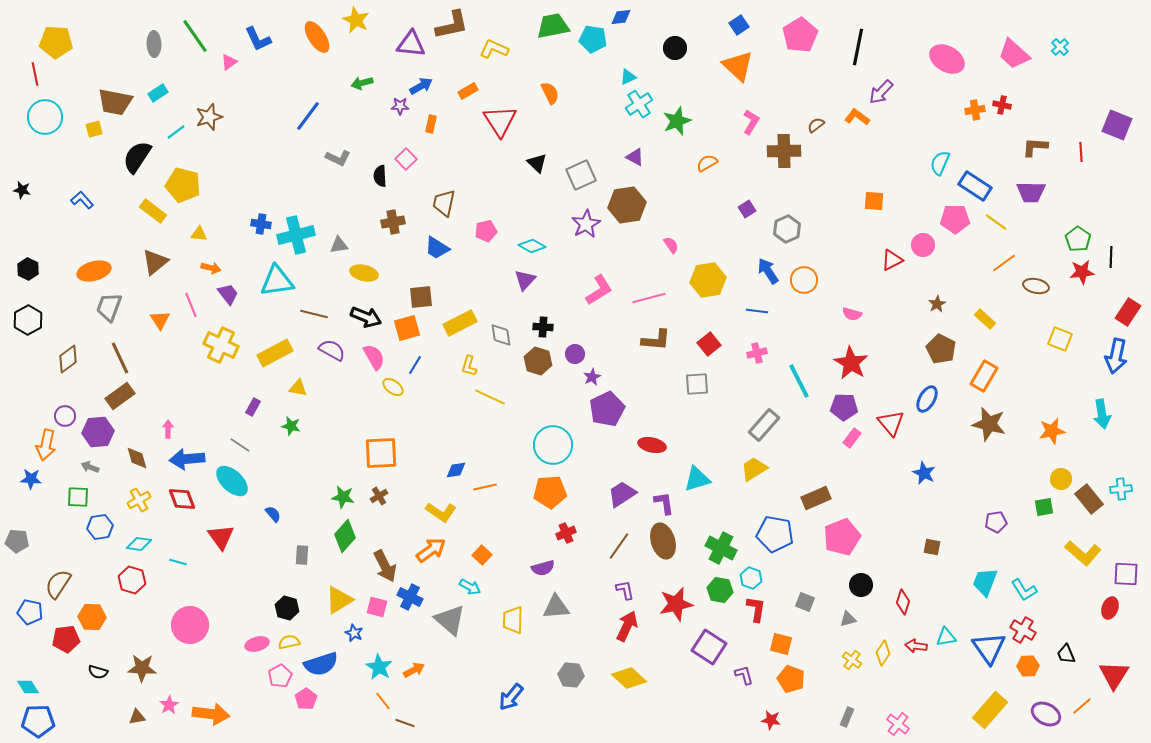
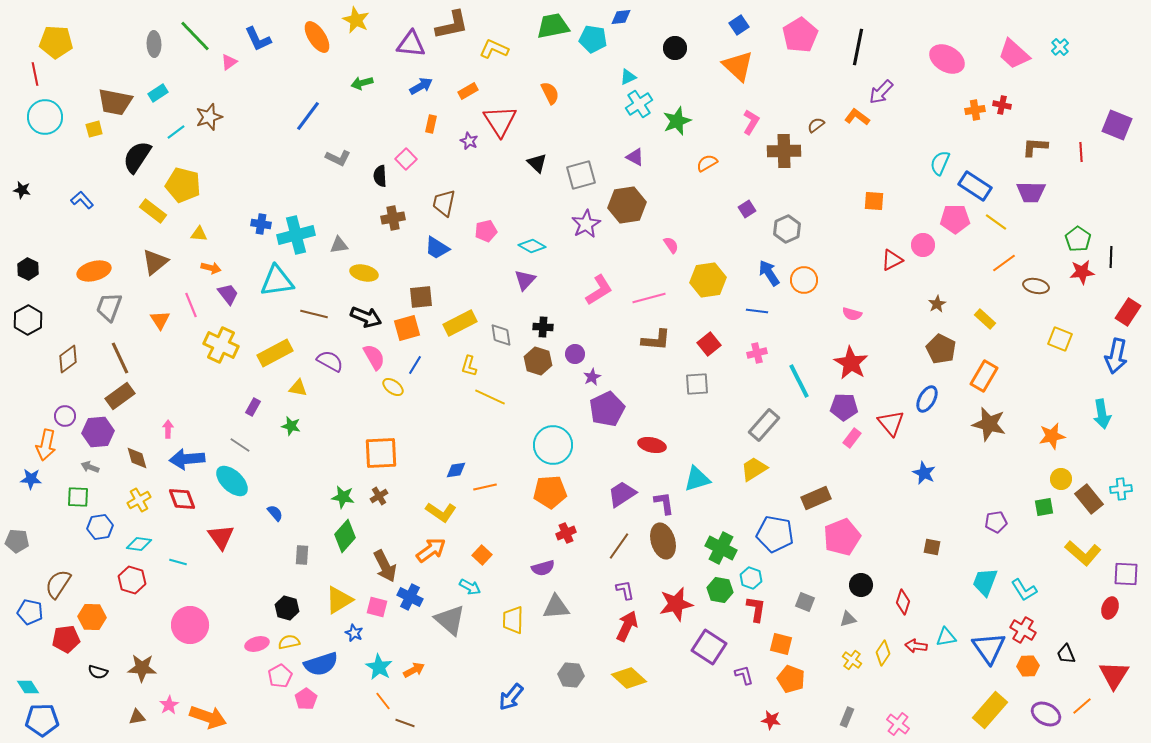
green line at (195, 36): rotated 9 degrees counterclockwise
purple star at (400, 106): moved 69 px right, 35 px down; rotated 24 degrees clockwise
gray square at (581, 175): rotated 8 degrees clockwise
brown cross at (393, 222): moved 4 px up
blue arrow at (768, 271): moved 1 px right, 2 px down
purple semicircle at (332, 350): moved 2 px left, 11 px down
orange star at (1052, 431): moved 5 px down
blue semicircle at (273, 514): moved 2 px right, 1 px up
orange arrow at (211, 714): moved 3 px left, 3 px down; rotated 12 degrees clockwise
blue pentagon at (38, 721): moved 4 px right, 1 px up
